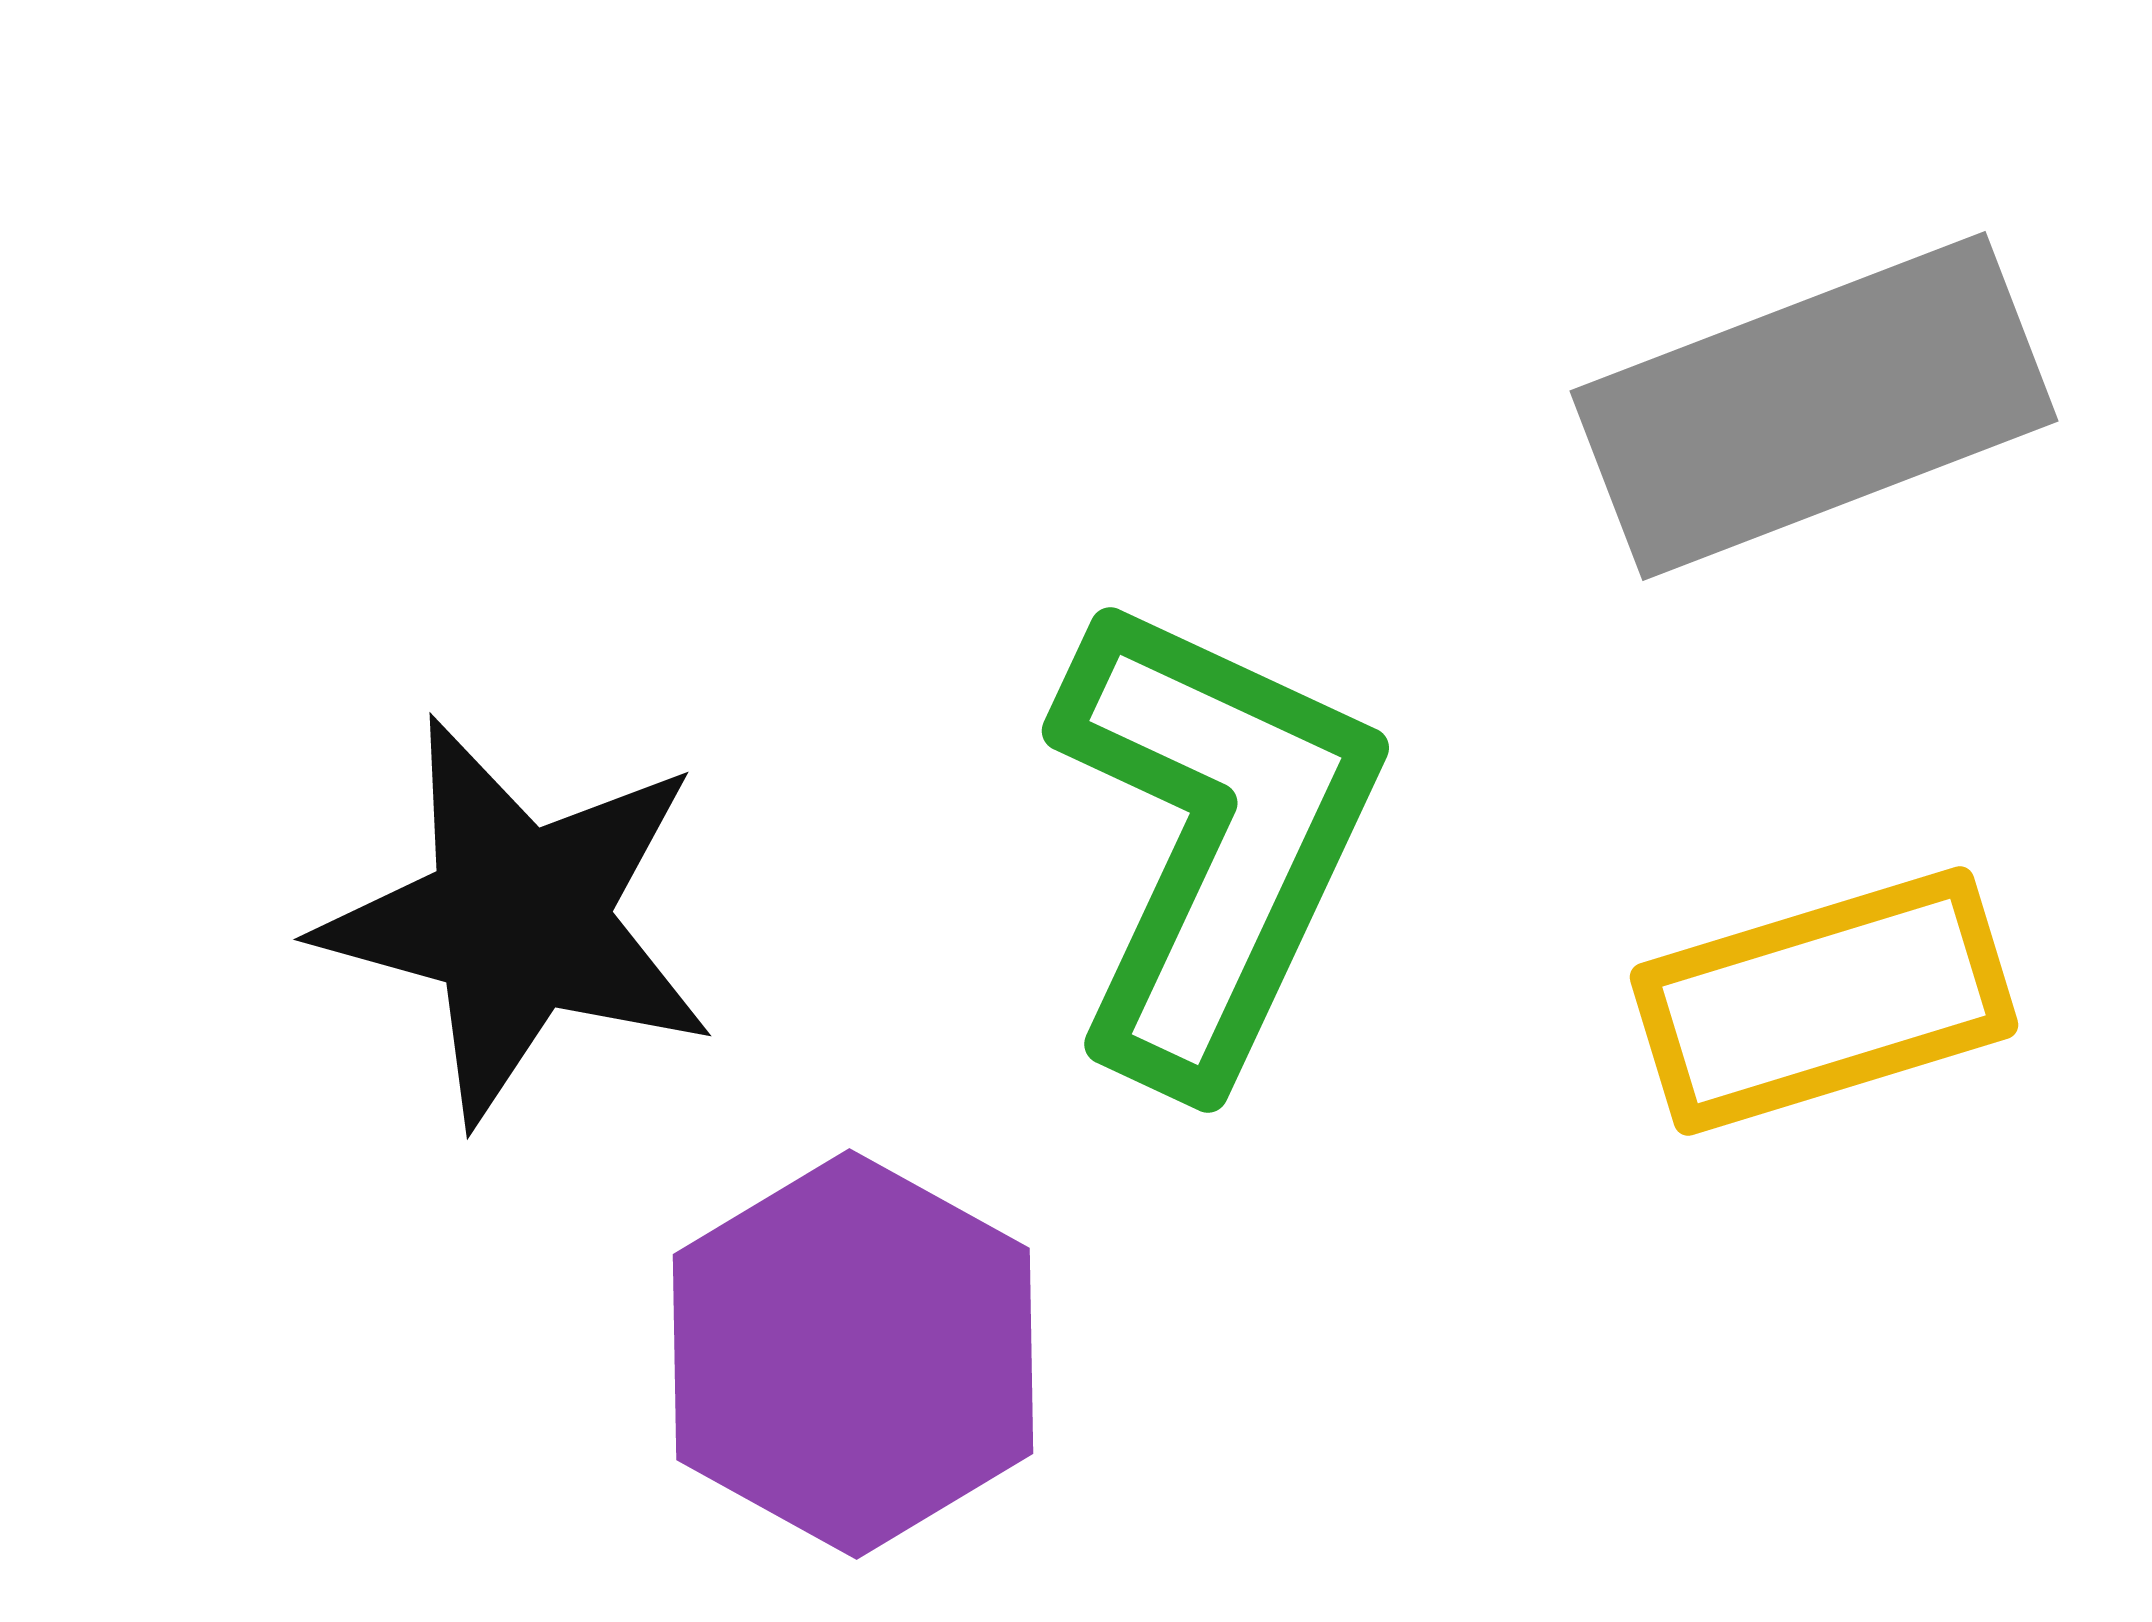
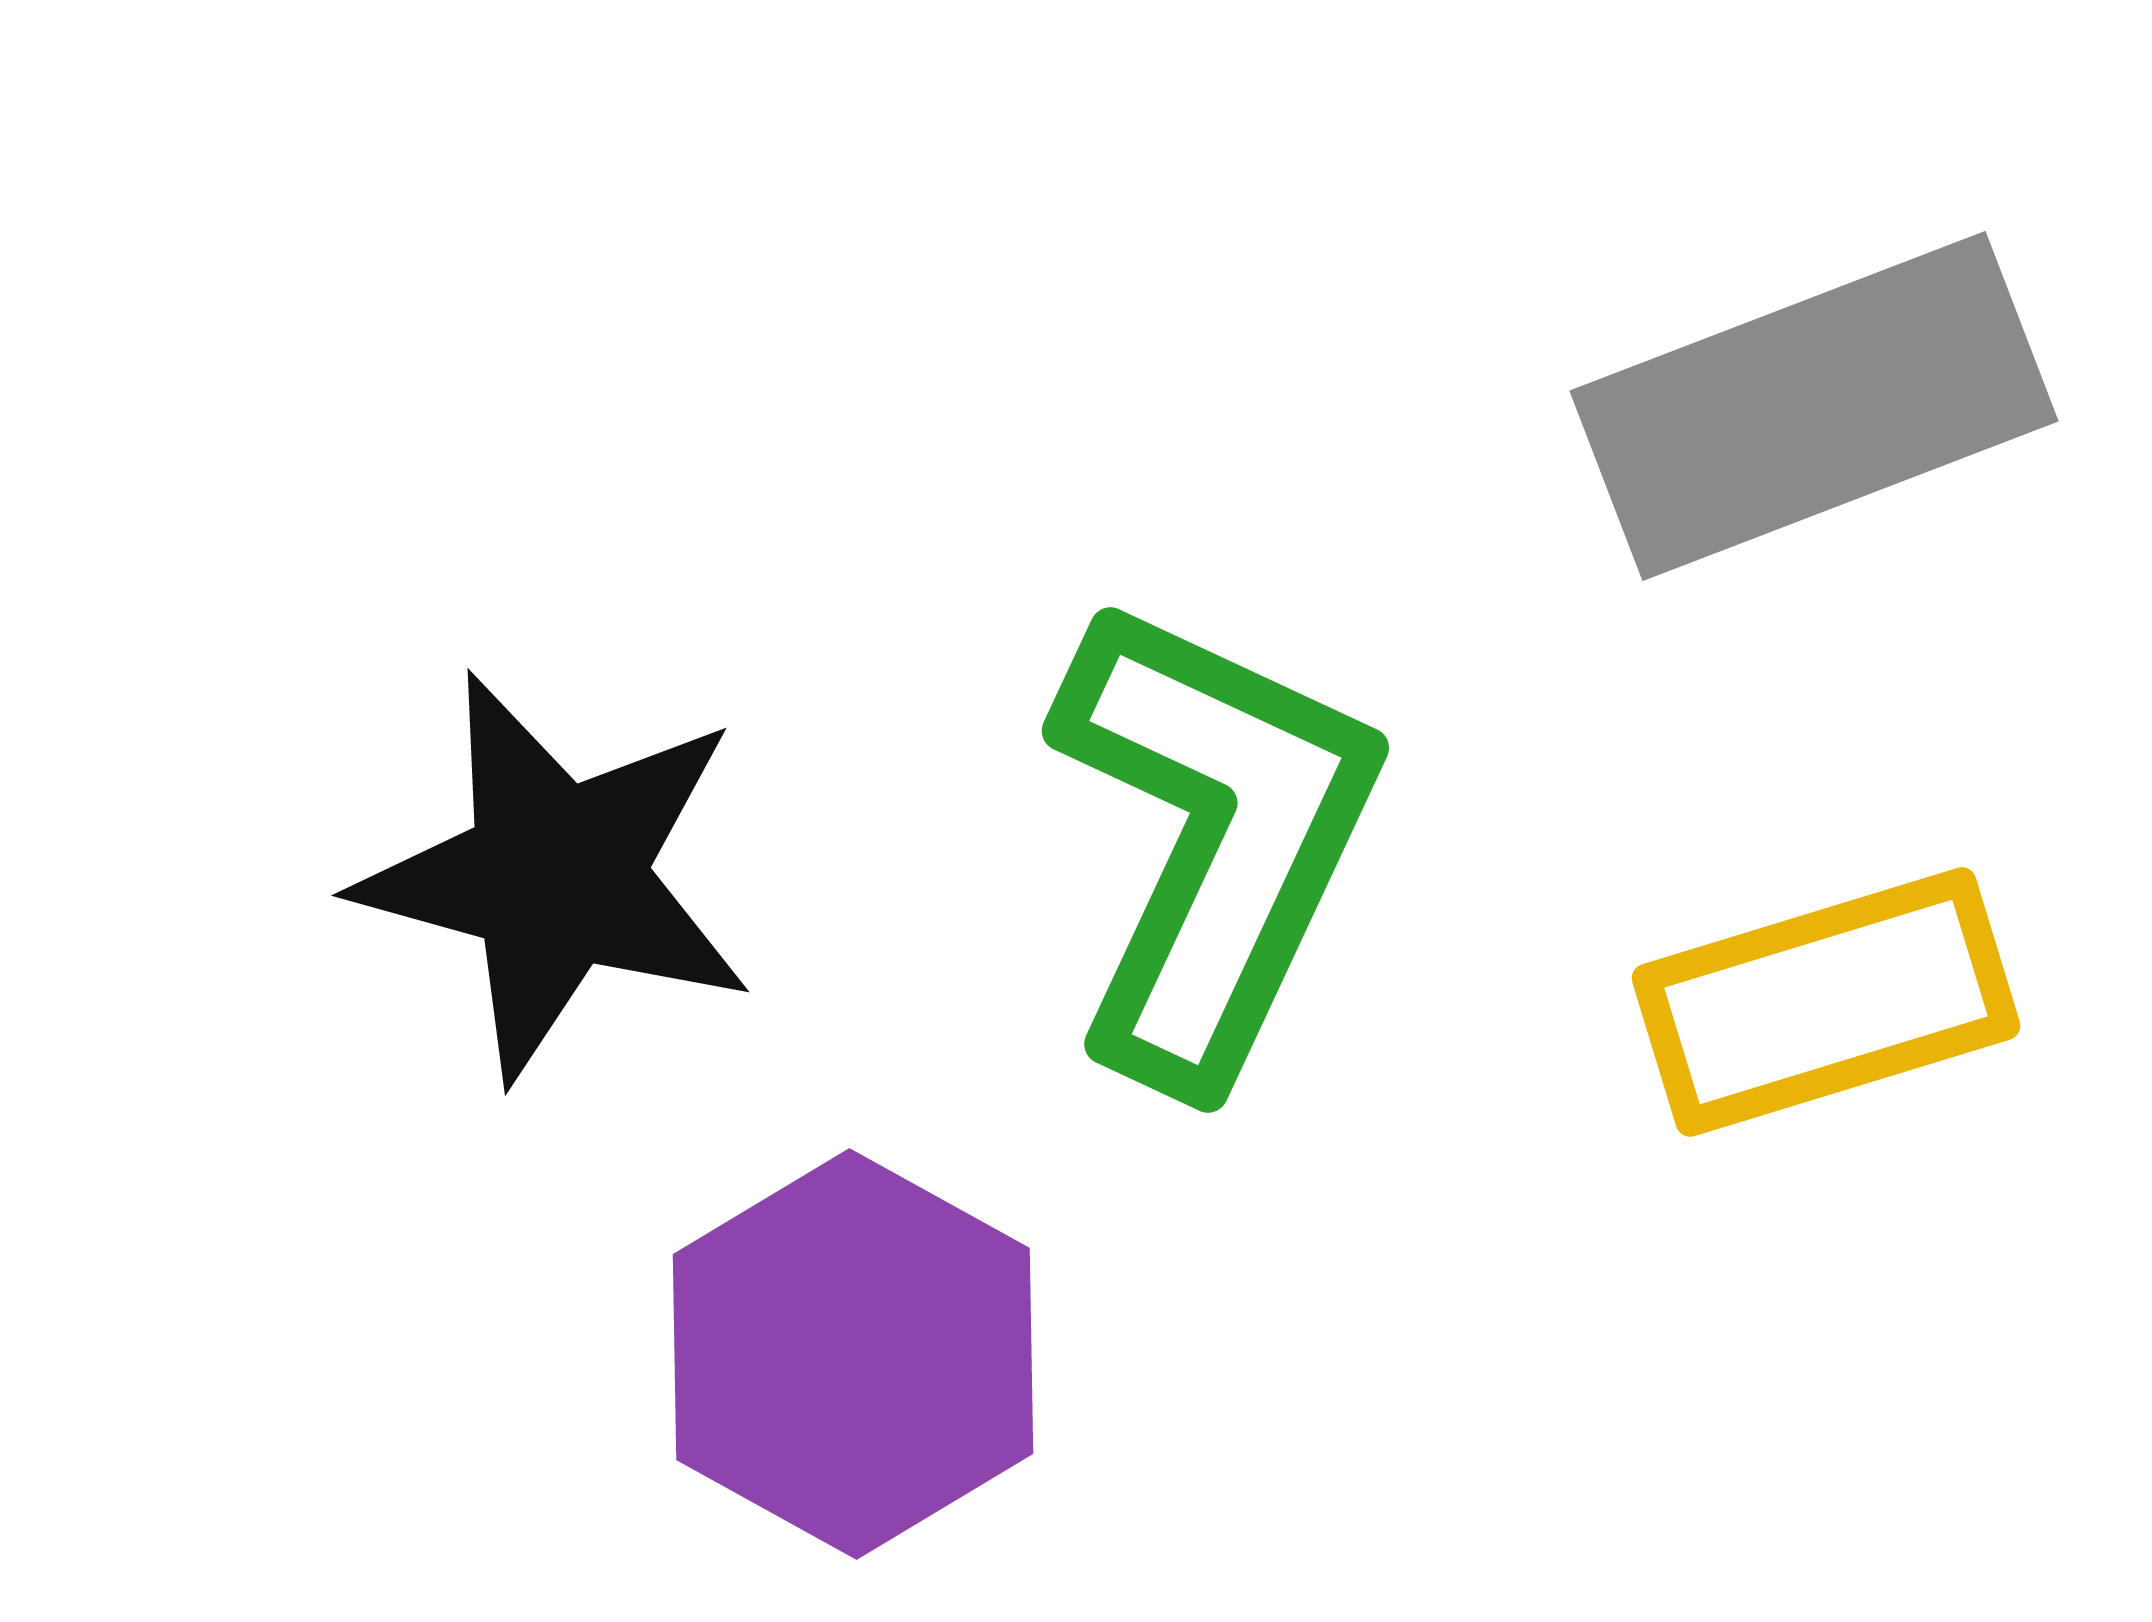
black star: moved 38 px right, 44 px up
yellow rectangle: moved 2 px right, 1 px down
